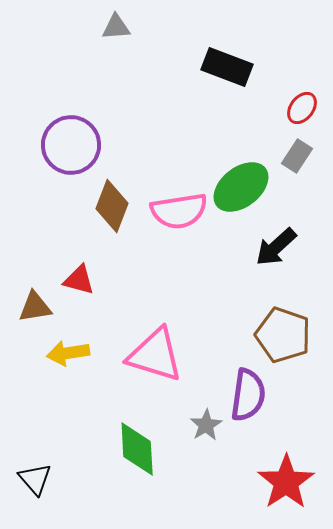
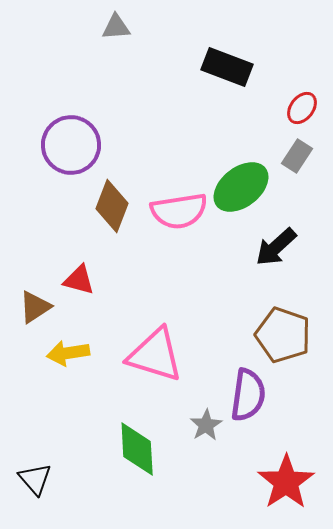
brown triangle: rotated 24 degrees counterclockwise
